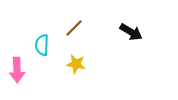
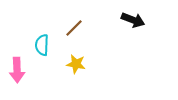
black arrow: moved 2 px right, 12 px up; rotated 10 degrees counterclockwise
